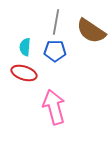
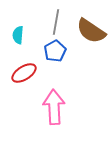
cyan semicircle: moved 7 px left, 12 px up
blue pentagon: rotated 30 degrees counterclockwise
red ellipse: rotated 50 degrees counterclockwise
pink arrow: rotated 12 degrees clockwise
